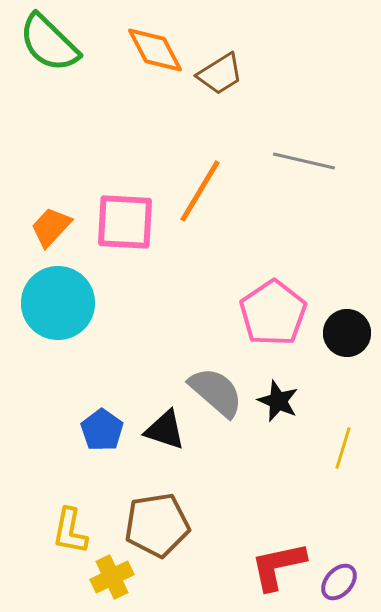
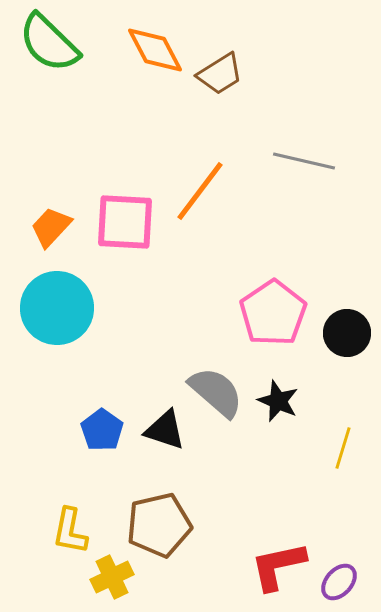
orange line: rotated 6 degrees clockwise
cyan circle: moved 1 px left, 5 px down
brown pentagon: moved 2 px right; rotated 4 degrees counterclockwise
